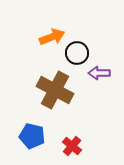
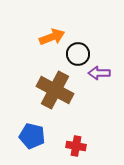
black circle: moved 1 px right, 1 px down
red cross: moved 4 px right; rotated 30 degrees counterclockwise
